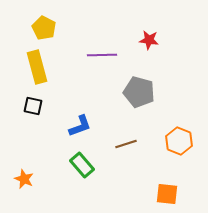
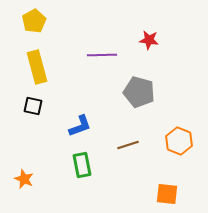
yellow pentagon: moved 10 px left, 7 px up; rotated 15 degrees clockwise
brown line: moved 2 px right, 1 px down
green rectangle: rotated 30 degrees clockwise
